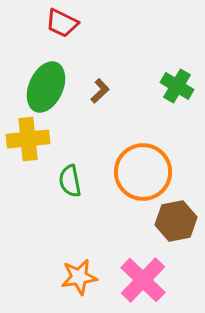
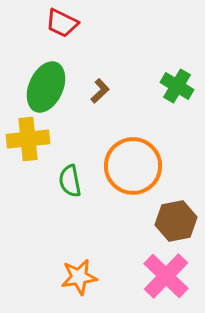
orange circle: moved 10 px left, 6 px up
pink cross: moved 23 px right, 4 px up
